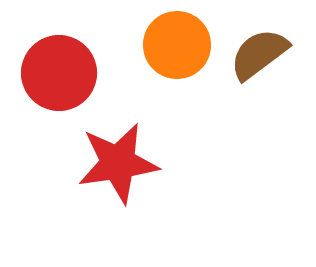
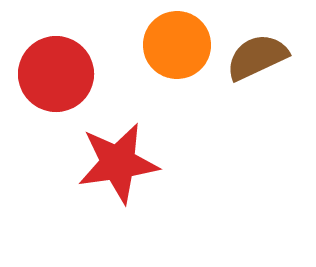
brown semicircle: moved 2 px left, 3 px down; rotated 12 degrees clockwise
red circle: moved 3 px left, 1 px down
